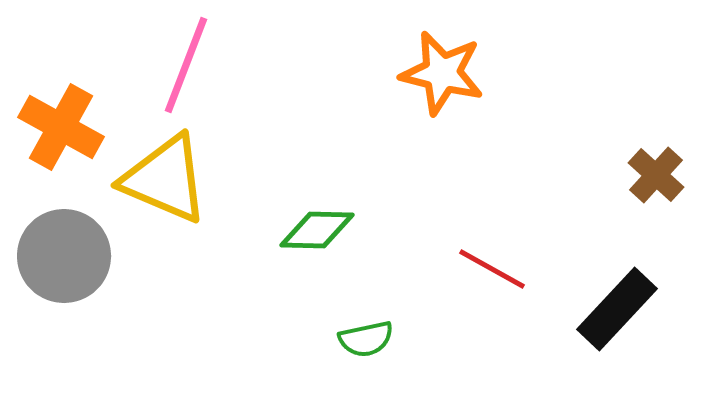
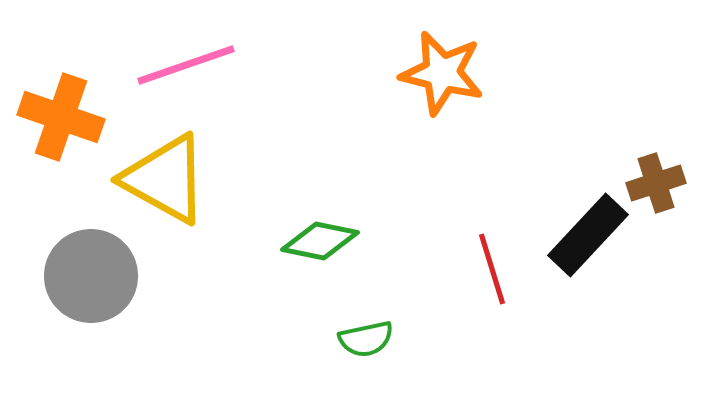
pink line: rotated 50 degrees clockwise
orange cross: moved 10 px up; rotated 10 degrees counterclockwise
brown cross: moved 8 px down; rotated 30 degrees clockwise
yellow triangle: rotated 6 degrees clockwise
green diamond: moved 3 px right, 11 px down; rotated 10 degrees clockwise
gray circle: moved 27 px right, 20 px down
red line: rotated 44 degrees clockwise
black rectangle: moved 29 px left, 74 px up
